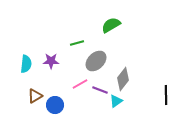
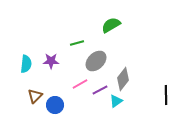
purple line: rotated 49 degrees counterclockwise
brown triangle: rotated 14 degrees counterclockwise
